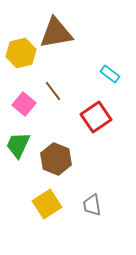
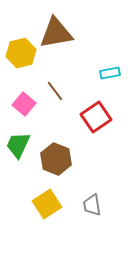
cyan rectangle: moved 1 px up; rotated 48 degrees counterclockwise
brown line: moved 2 px right
